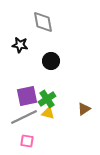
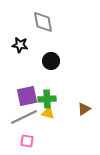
green cross: rotated 30 degrees clockwise
